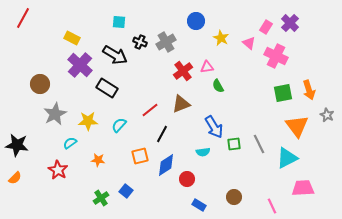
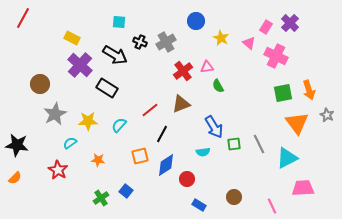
orange triangle at (297, 126): moved 3 px up
